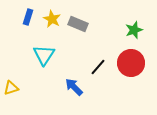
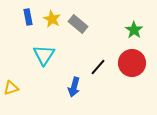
blue rectangle: rotated 28 degrees counterclockwise
gray rectangle: rotated 18 degrees clockwise
green star: rotated 18 degrees counterclockwise
red circle: moved 1 px right
blue arrow: rotated 120 degrees counterclockwise
